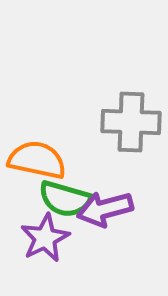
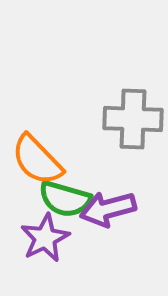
gray cross: moved 2 px right, 3 px up
orange semicircle: rotated 146 degrees counterclockwise
purple arrow: moved 3 px right
